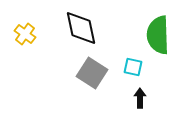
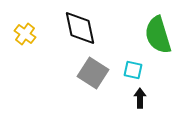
black diamond: moved 1 px left
green semicircle: rotated 15 degrees counterclockwise
cyan square: moved 3 px down
gray square: moved 1 px right
